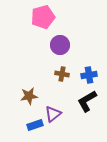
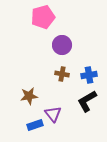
purple circle: moved 2 px right
purple triangle: rotated 30 degrees counterclockwise
